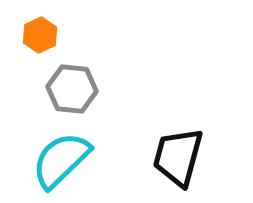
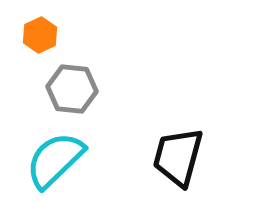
cyan semicircle: moved 6 px left
